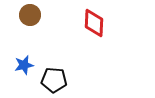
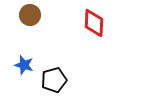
blue star: rotated 30 degrees clockwise
black pentagon: rotated 20 degrees counterclockwise
